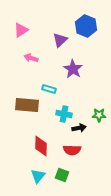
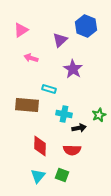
green star: rotated 24 degrees counterclockwise
red diamond: moved 1 px left
